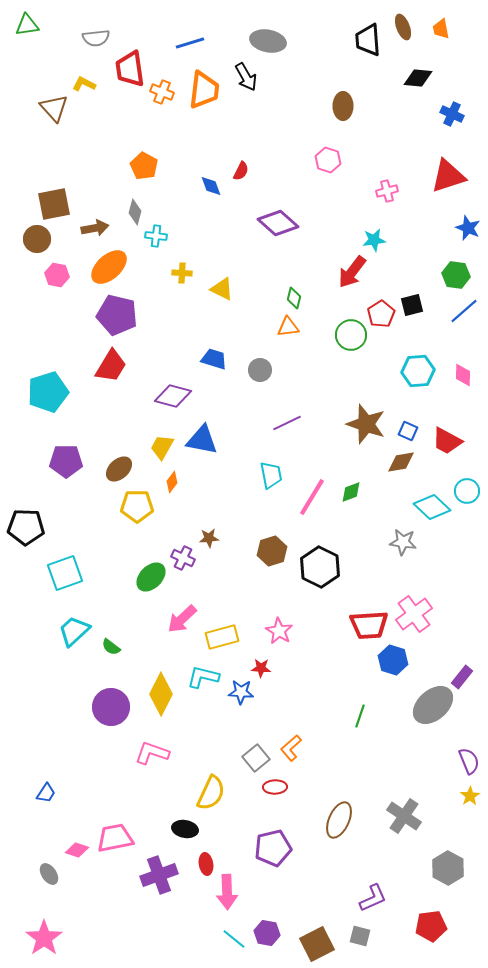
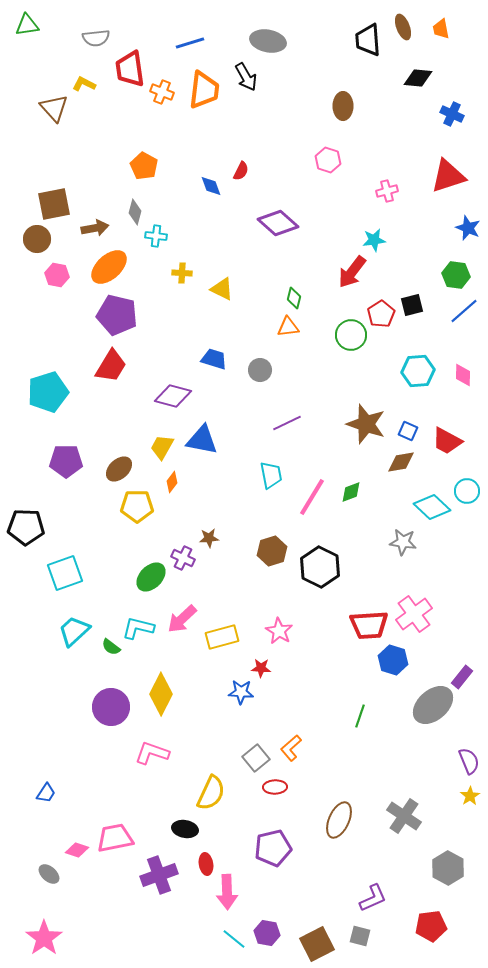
cyan L-shape at (203, 677): moved 65 px left, 49 px up
gray ellipse at (49, 874): rotated 15 degrees counterclockwise
